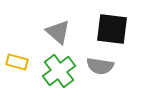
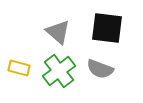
black square: moved 5 px left, 1 px up
yellow rectangle: moved 2 px right, 6 px down
gray semicircle: moved 3 px down; rotated 12 degrees clockwise
